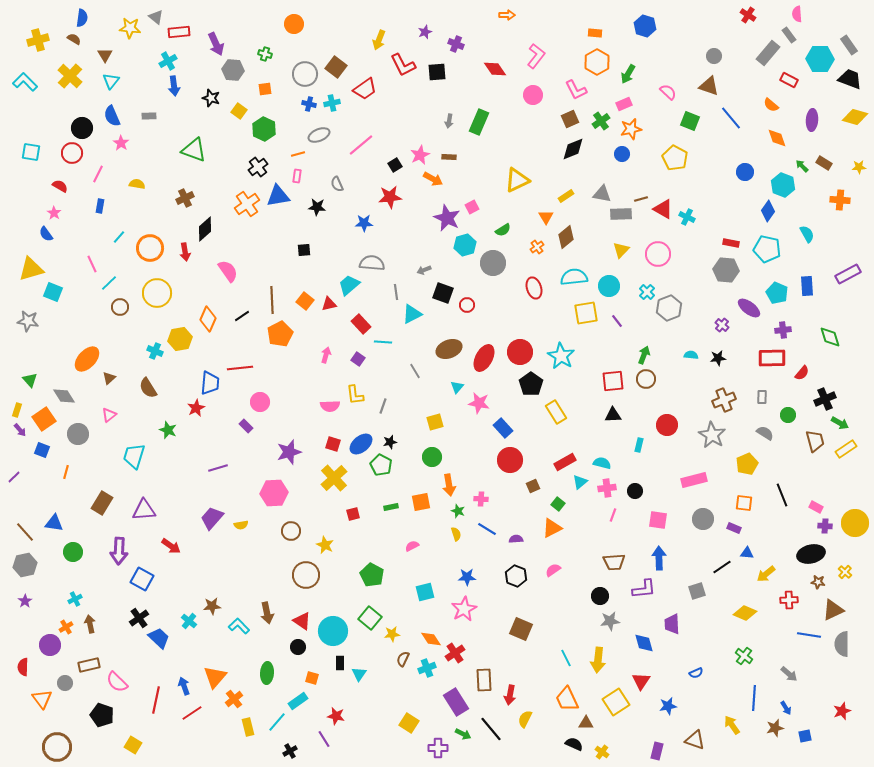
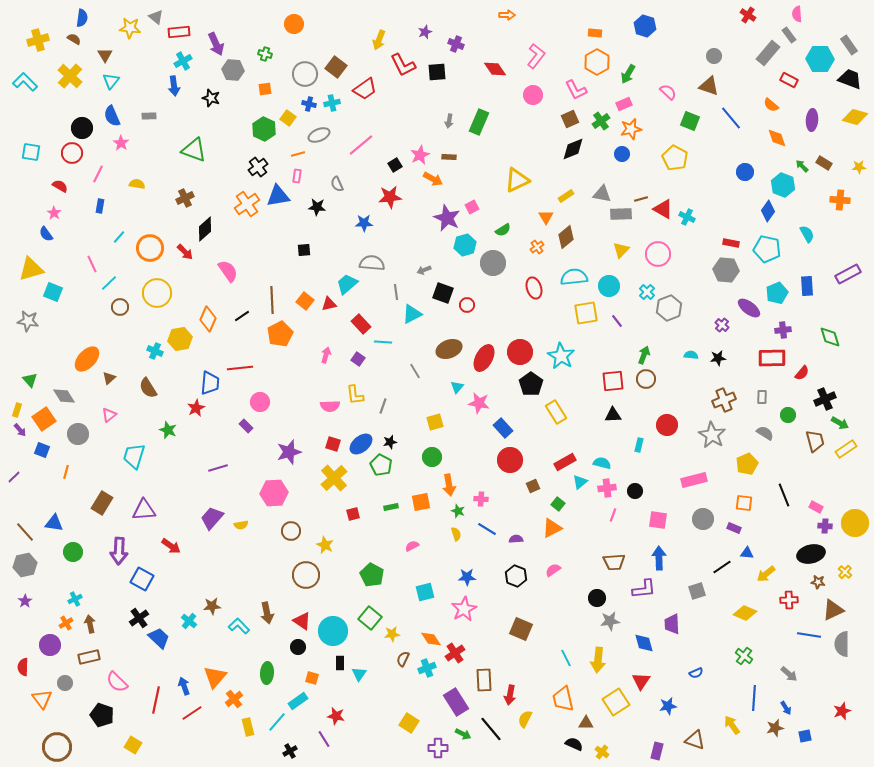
cyan cross at (168, 61): moved 15 px right
yellow square at (239, 111): moved 49 px right, 7 px down
red arrow at (185, 252): rotated 36 degrees counterclockwise
cyan trapezoid at (349, 285): moved 2 px left, 1 px up
cyan pentagon at (777, 293): rotated 25 degrees clockwise
black line at (782, 495): moved 2 px right
black circle at (600, 596): moved 3 px left, 2 px down
orange cross at (66, 627): moved 4 px up
brown rectangle at (89, 665): moved 8 px up
orange trapezoid at (567, 699): moved 4 px left; rotated 12 degrees clockwise
